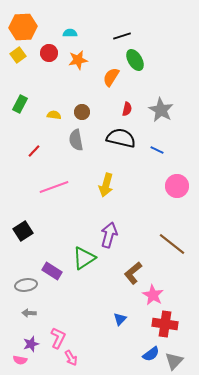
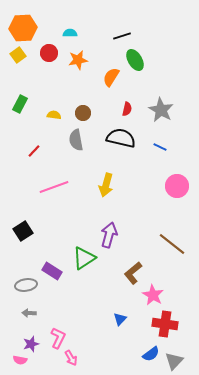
orange hexagon: moved 1 px down
brown circle: moved 1 px right, 1 px down
blue line: moved 3 px right, 3 px up
